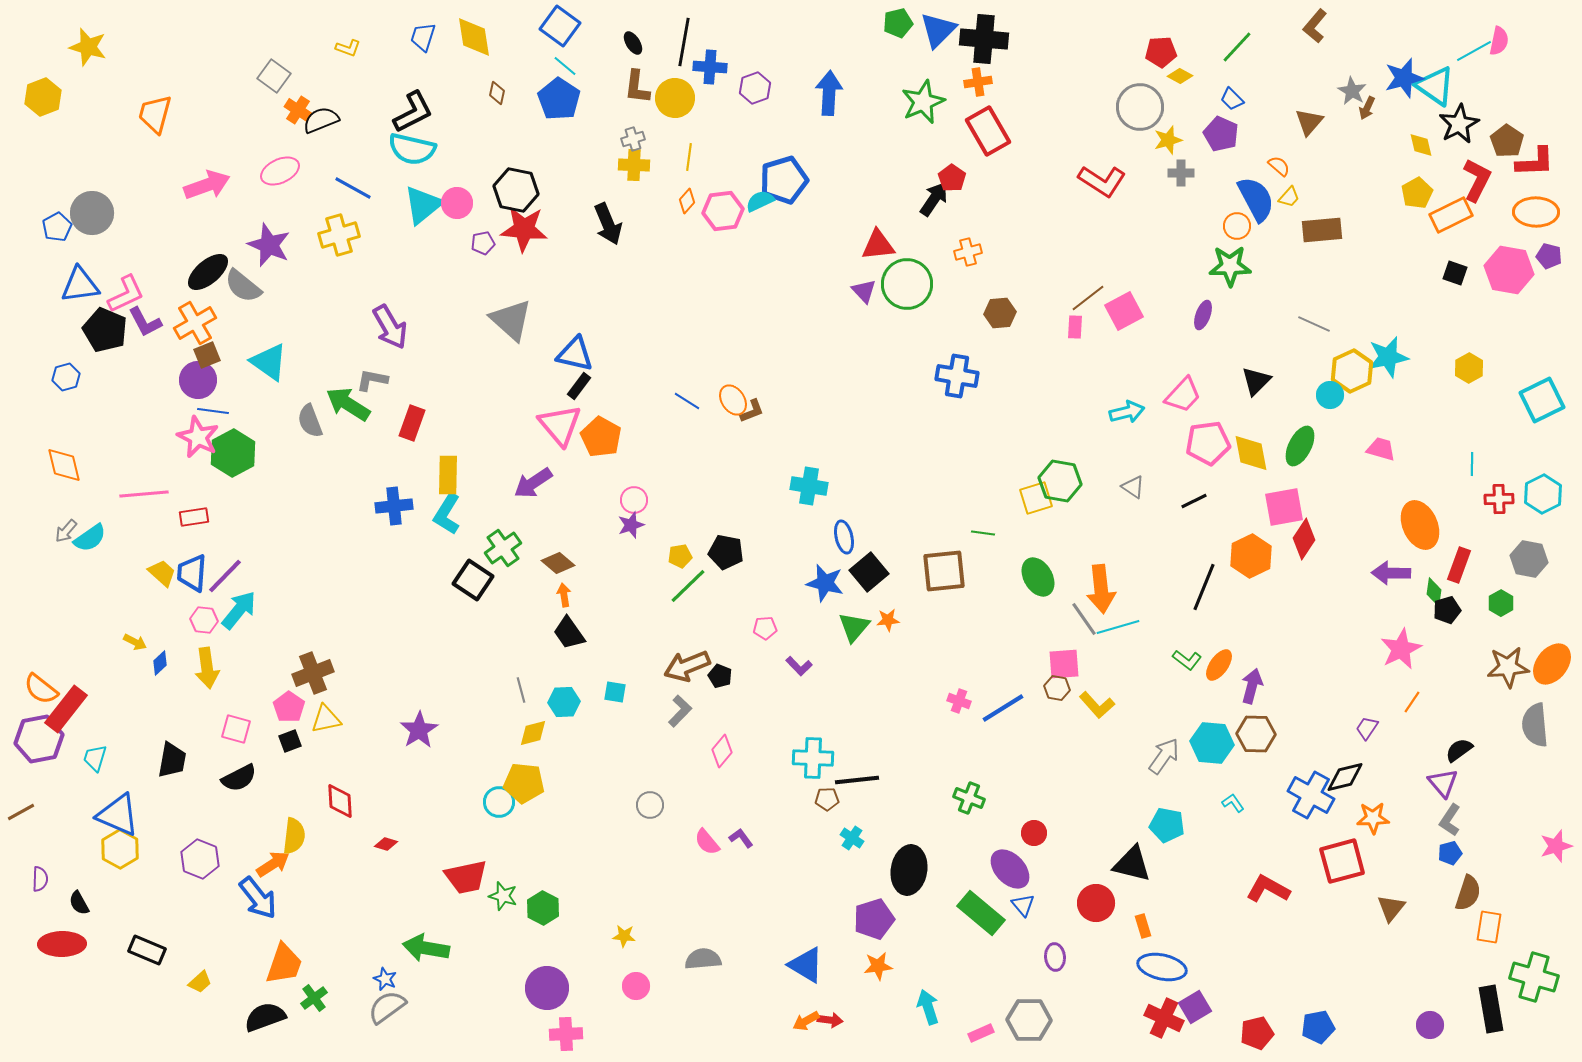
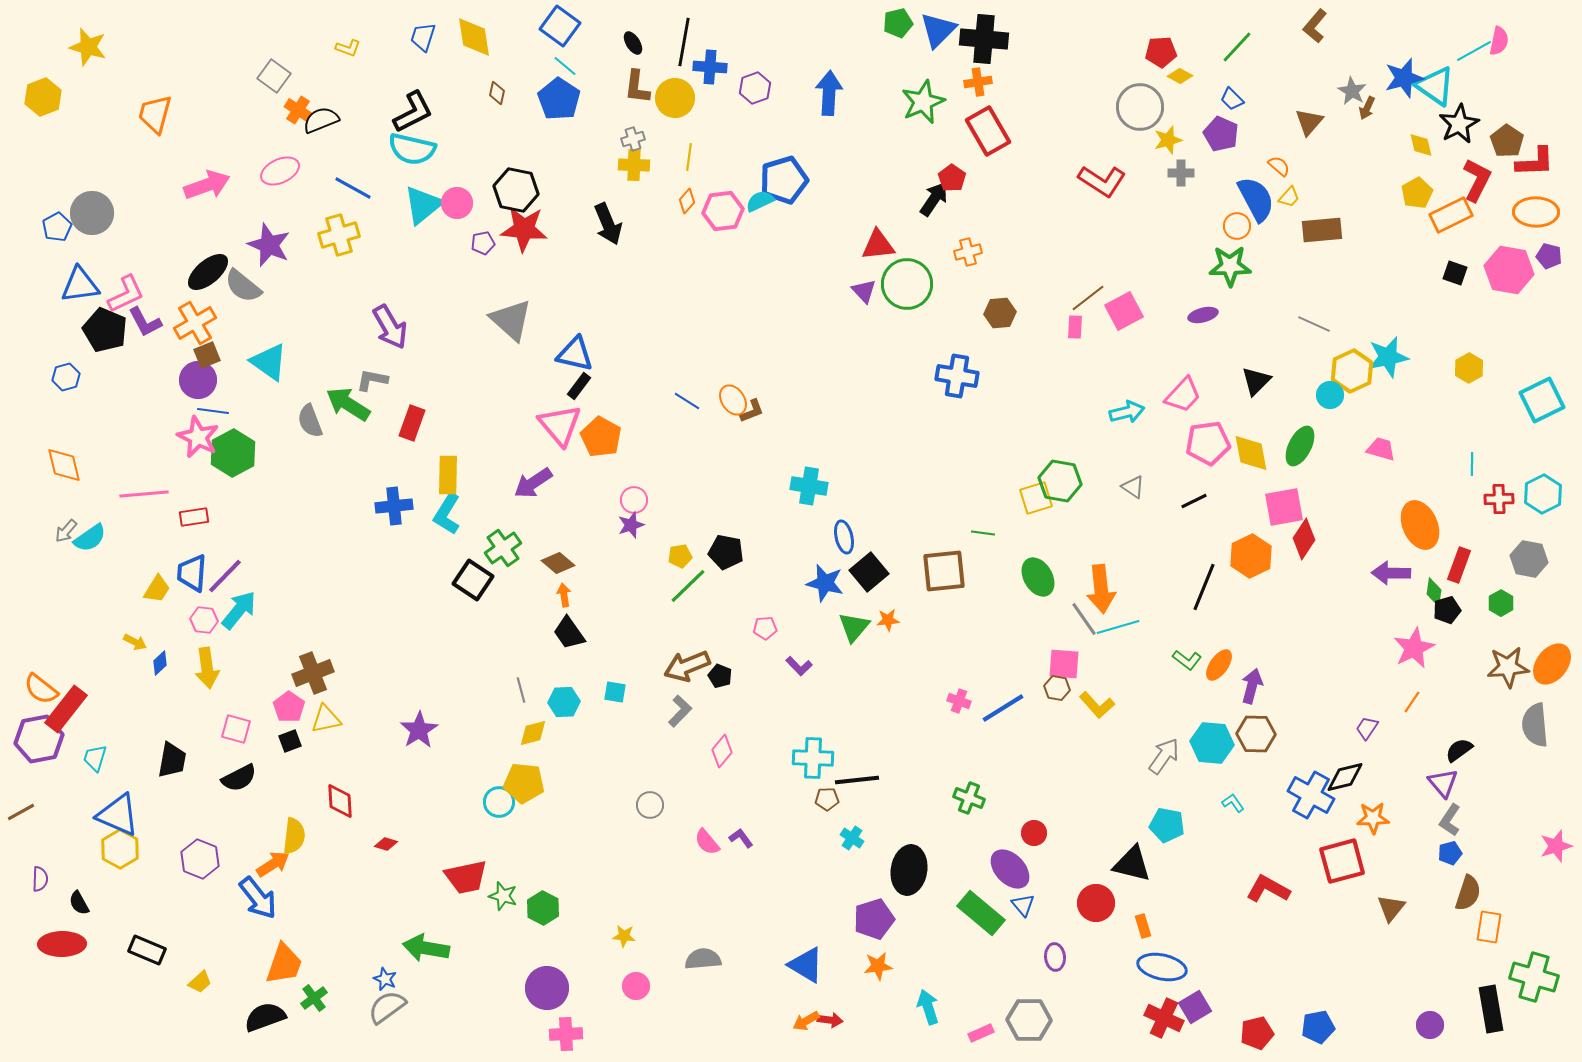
purple ellipse at (1203, 315): rotated 56 degrees clockwise
yellow trapezoid at (162, 573): moved 5 px left, 16 px down; rotated 80 degrees clockwise
pink star at (1401, 649): moved 13 px right, 1 px up
pink square at (1064, 664): rotated 8 degrees clockwise
